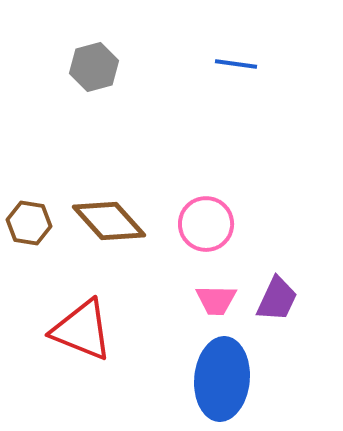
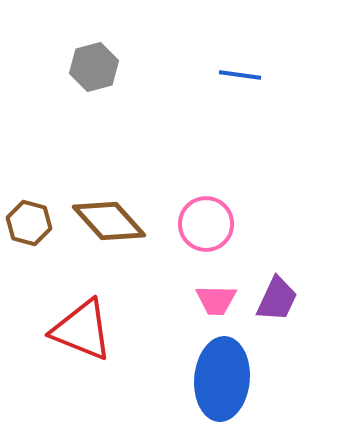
blue line: moved 4 px right, 11 px down
brown hexagon: rotated 6 degrees clockwise
